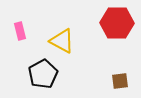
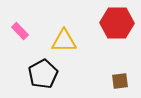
pink rectangle: rotated 30 degrees counterclockwise
yellow triangle: moved 2 px right; rotated 28 degrees counterclockwise
